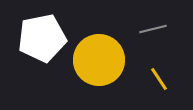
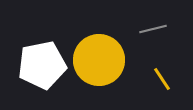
white pentagon: moved 27 px down
yellow line: moved 3 px right
